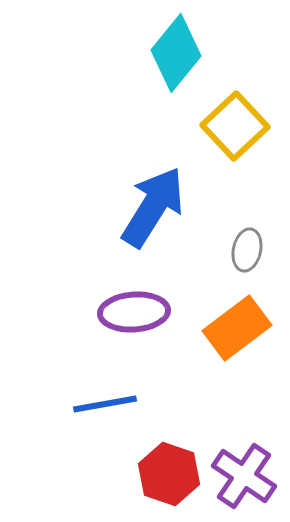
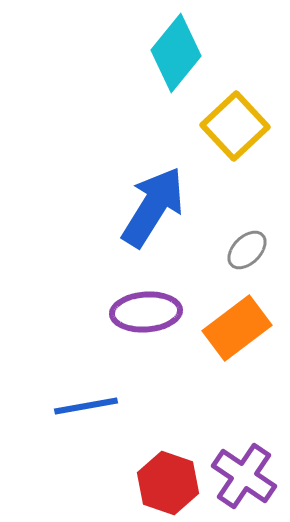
gray ellipse: rotated 33 degrees clockwise
purple ellipse: moved 12 px right
blue line: moved 19 px left, 2 px down
red hexagon: moved 1 px left, 9 px down
